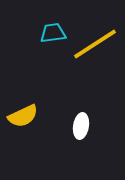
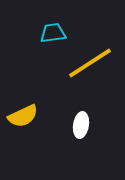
yellow line: moved 5 px left, 19 px down
white ellipse: moved 1 px up
